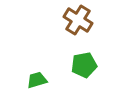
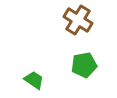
green trapezoid: moved 3 px left; rotated 50 degrees clockwise
